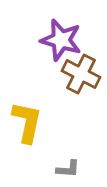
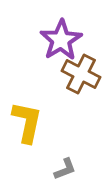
purple star: rotated 24 degrees clockwise
gray L-shape: moved 3 px left; rotated 25 degrees counterclockwise
